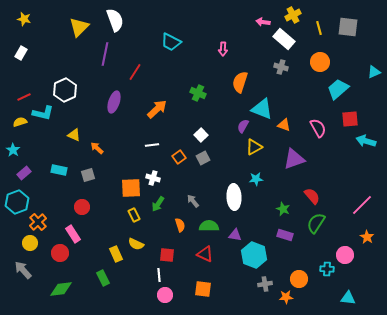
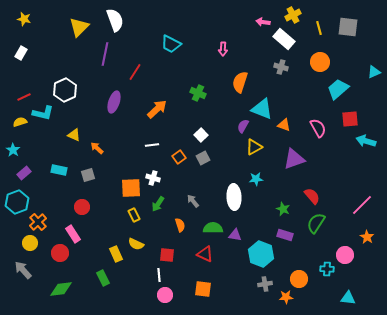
cyan trapezoid at (171, 42): moved 2 px down
green semicircle at (209, 226): moved 4 px right, 2 px down
cyan hexagon at (254, 255): moved 7 px right, 1 px up
